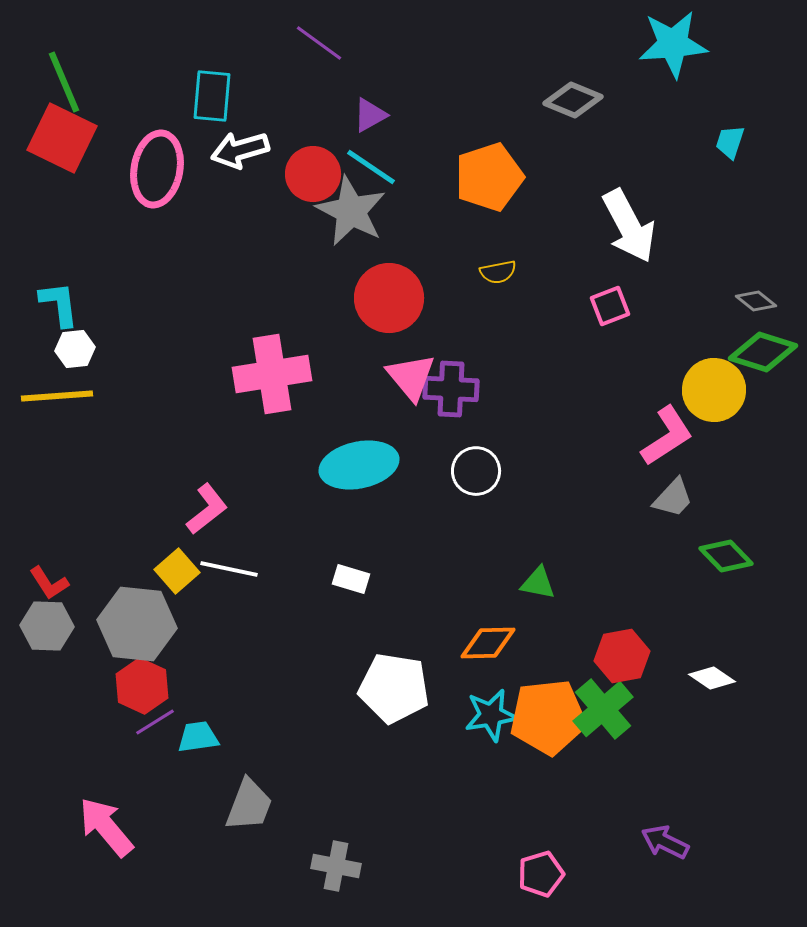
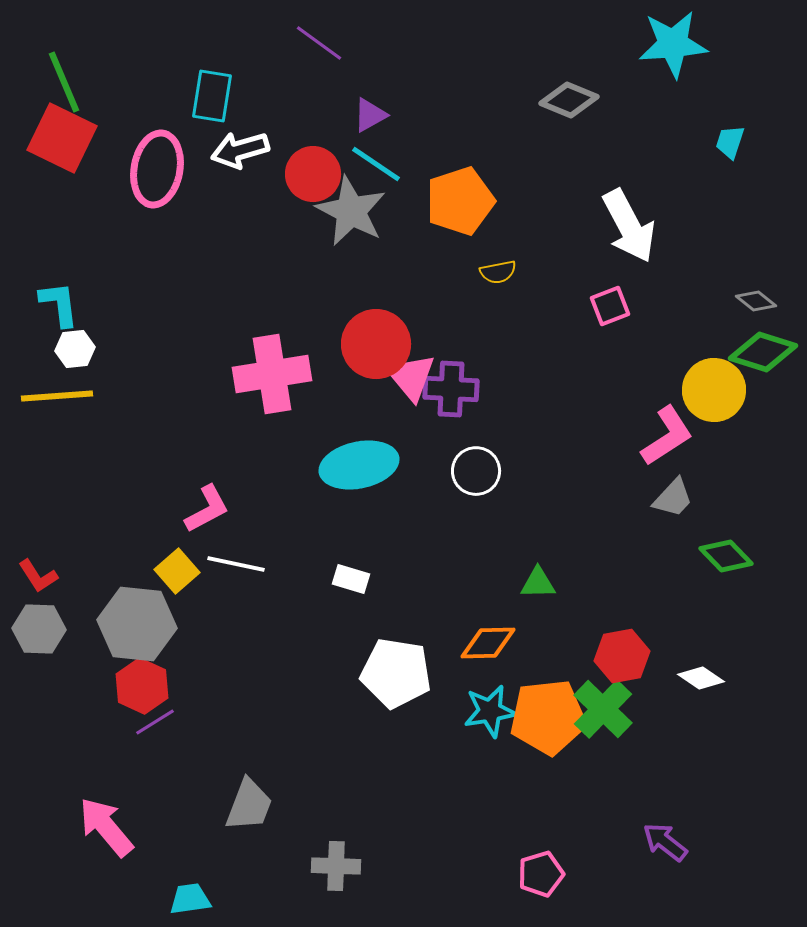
cyan rectangle at (212, 96): rotated 4 degrees clockwise
gray diamond at (573, 100): moved 4 px left
cyan line at (371, 167): moved 5 px right, 3 px up
orange pentagon at (489, 177): moved 29 px left, 24 px down
red circle at (389, 298): moved 13 px left, 46 px down
pink L-shape at (207, 509): rotated 10 degrees clockwise
white line at (229, 569): moved 7 px right, 5 px up
red L-shape at (49, 583): moved 11 px left, 7 px up
green triangle at (538, 583): rotated 12 degrees counterclockwise
gray hexagon at (47, 626): moved 8 px left, 3 px down
white diamond at (712, 678): moved 11 px left
white pentagon at (394, 688): moved 2 px right, 15 px up
green cross at (603, 709): rotated 6 degrees counterclockwise
cyan star at (491, 715): moved 1 px left, 4 px up
cyan trapezoid at (198, 737): moved 8 px left, 162 px down
purple arrow at (665, 842): rotated 12 degrees clockwise
gray cross at (336, 866): rotated 9 degrees counterclockwise
